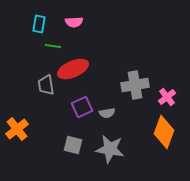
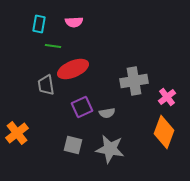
gray cross: moved 1 px left, 4 px up
orange cross: moved 4 px down
